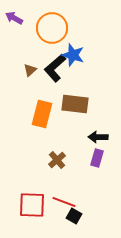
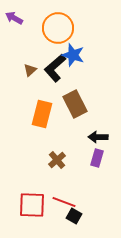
orange circle: moved 6 px right
brown rectangle: rotated 56 degrees clockwise
